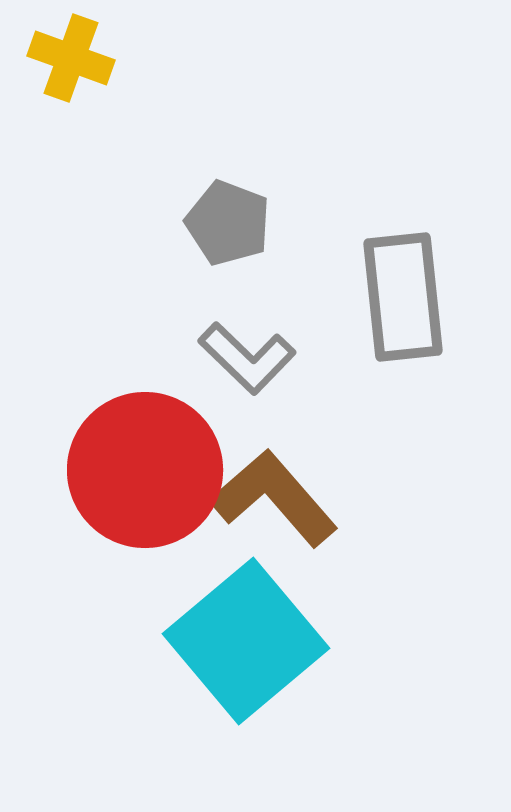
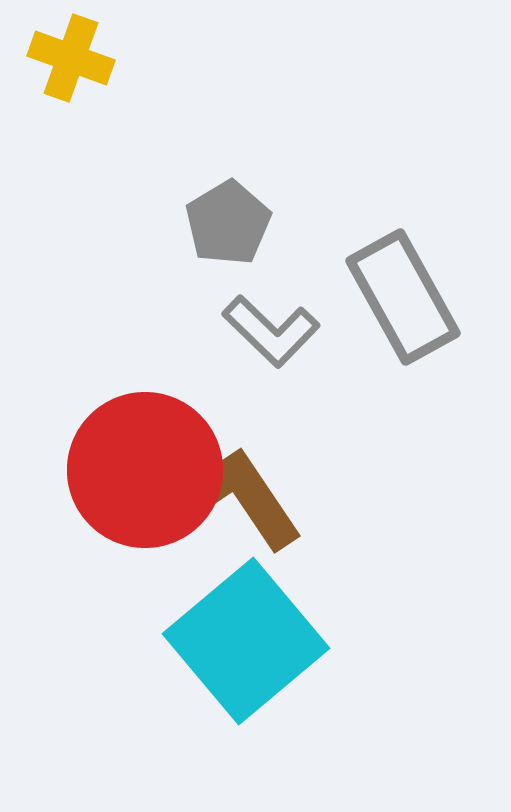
gray pentagon: rotated 20 degrees clockwise
gray rectangle: rotated 23 degrees counterclockwise
gray L-shape: moved 24 px right, 27 px up
brown L-shape: moved 33 px left; rotated 7 degrees clockwise
